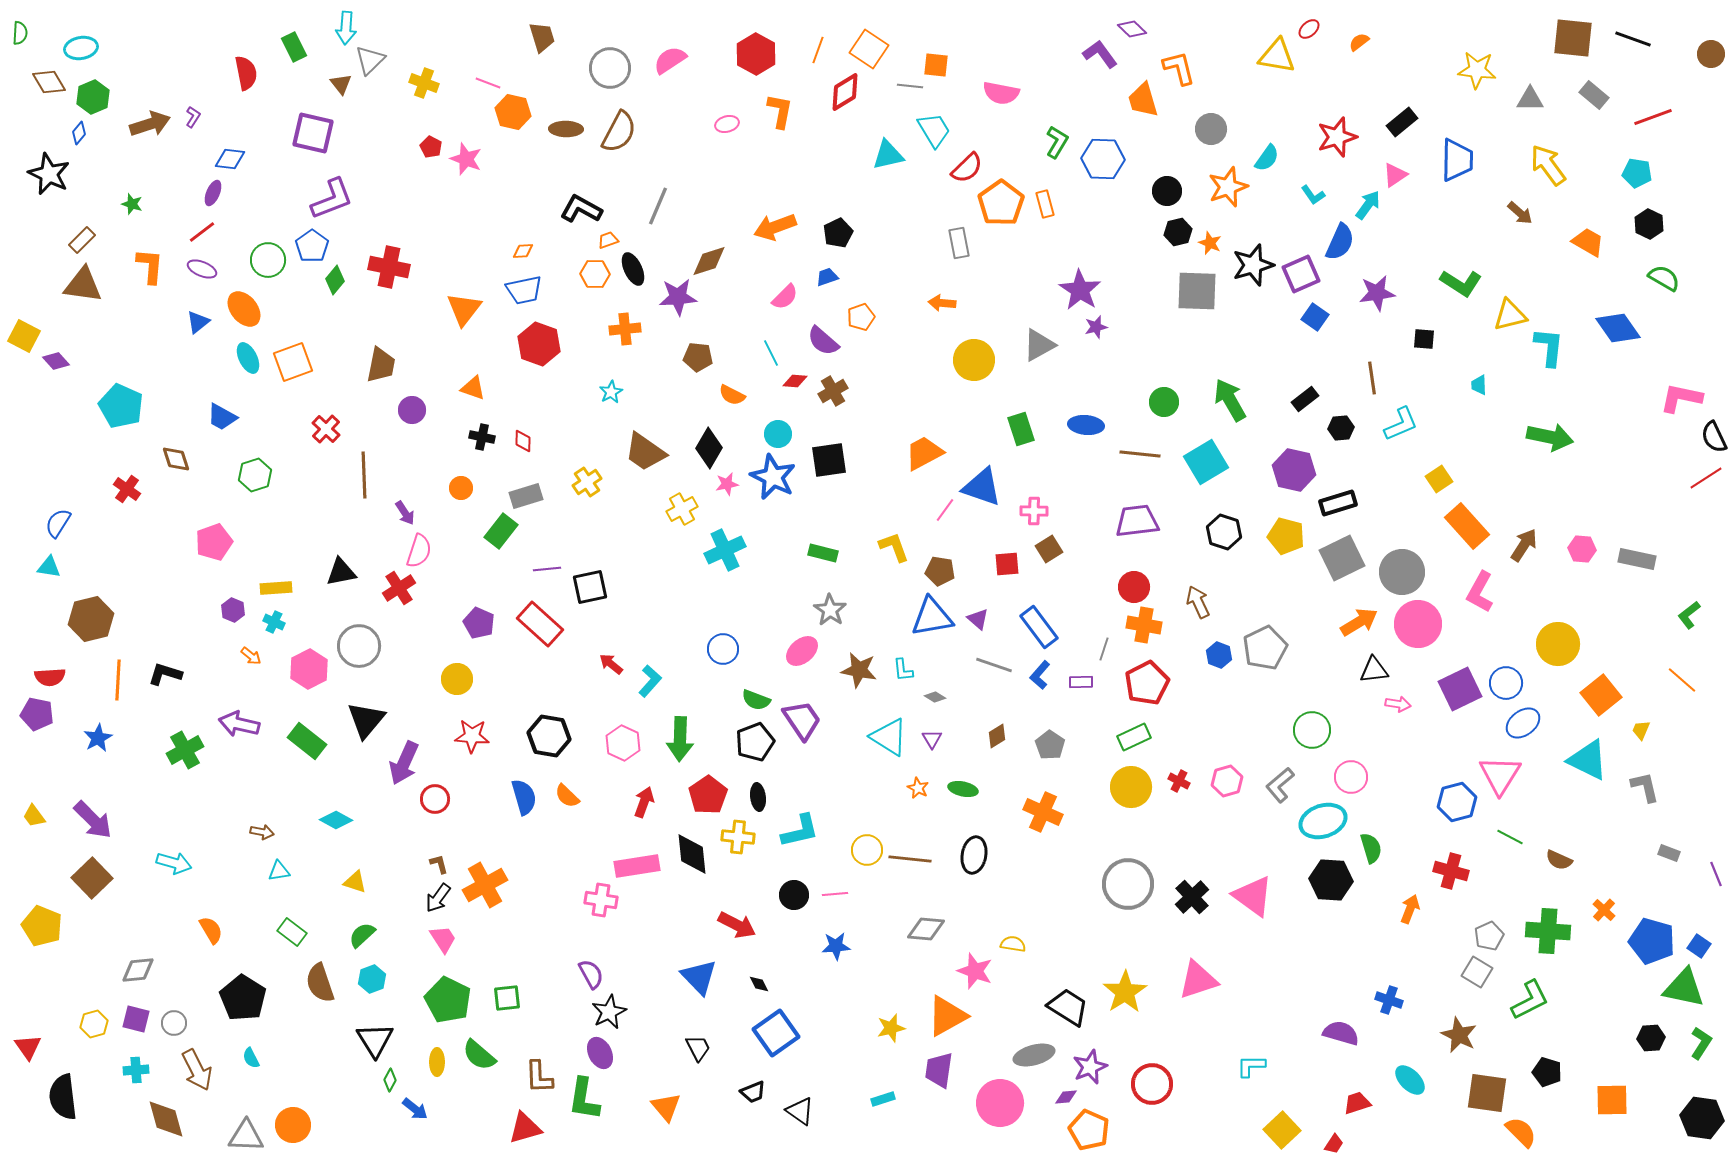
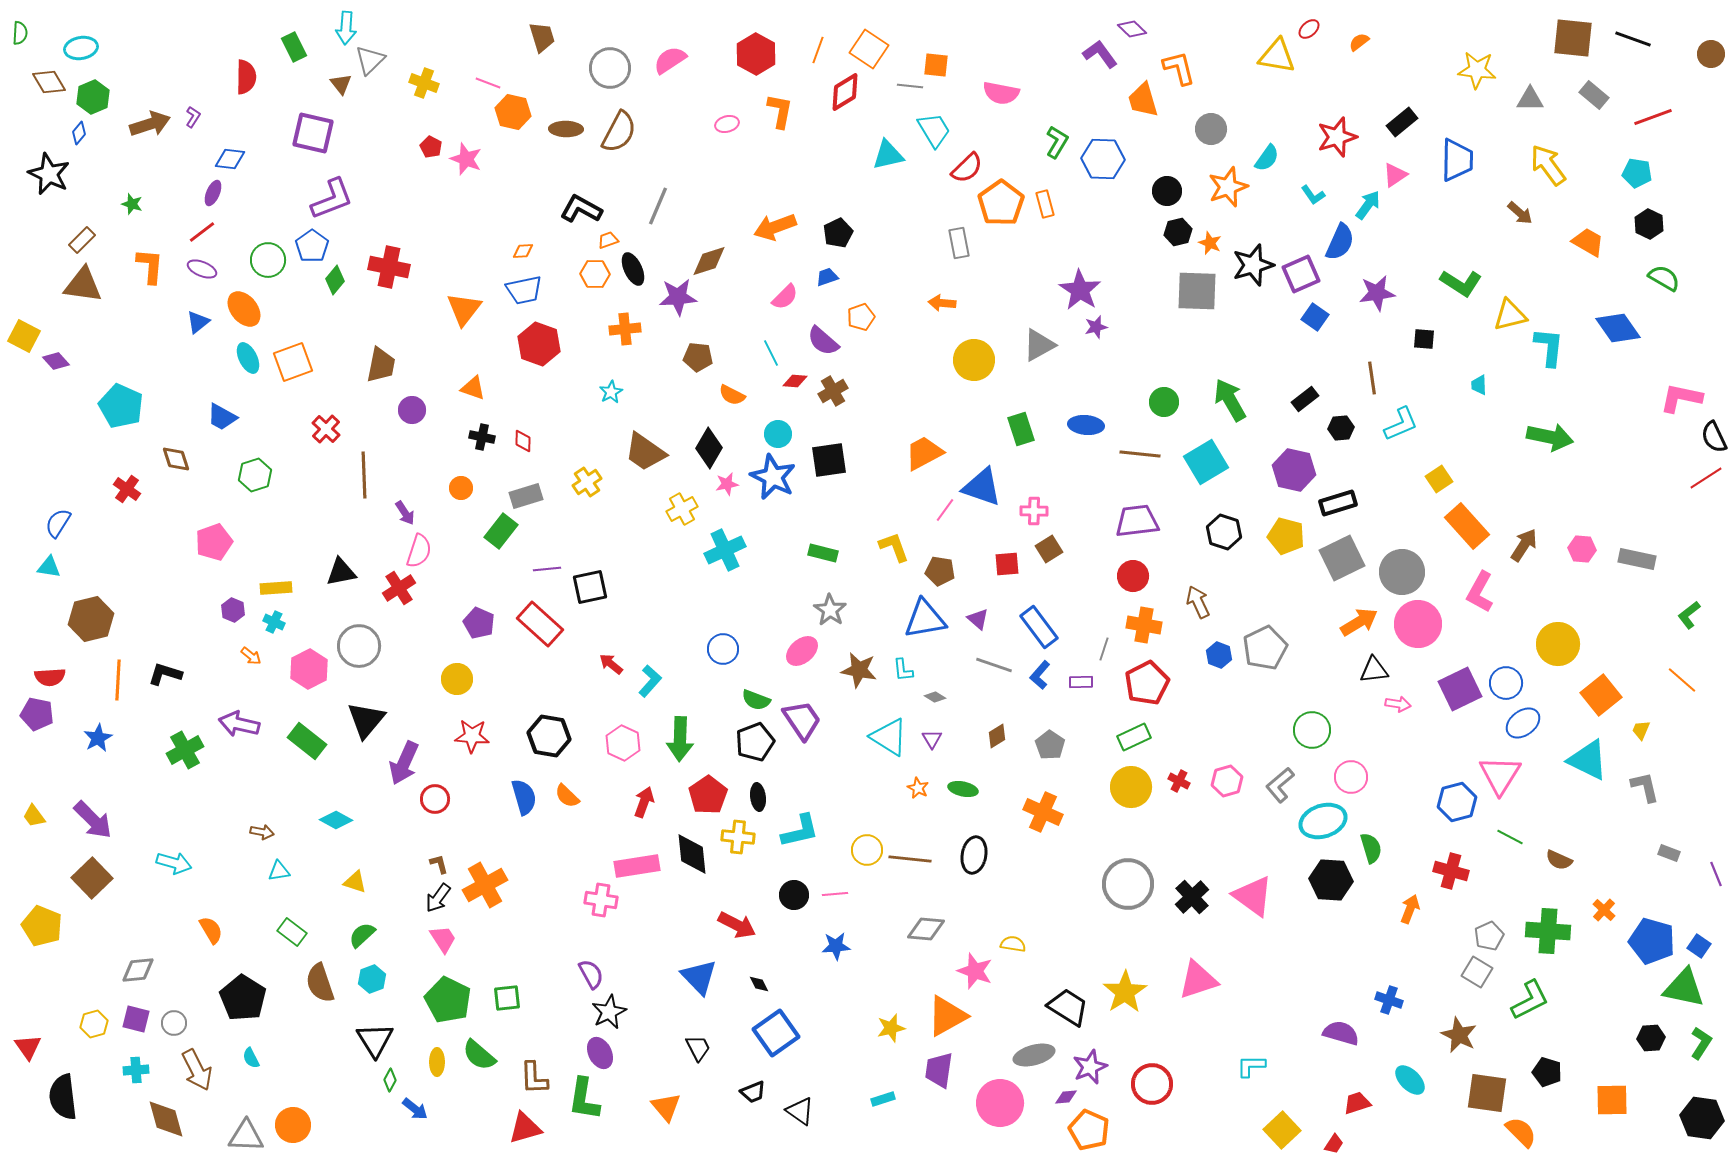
red semicircle at (246, 73): moved 4 px down; rotated 12 degrees clockwise
red circle at (1134, 587): moved 1 px left, 11 px up
blue triangle at (932, 617): moved 7 px left, 2 px down
brown L-shape at (539, 1077): moved 5 px left, 1 px down
